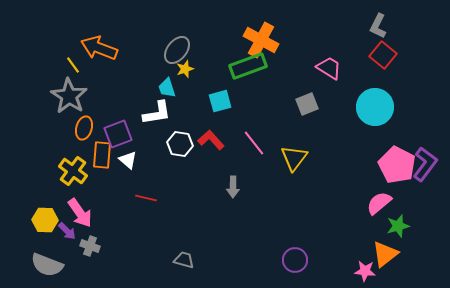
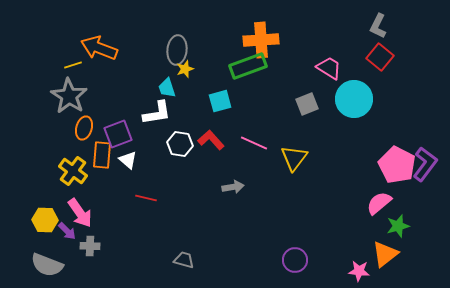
orange cross: rotated 32 degrees counterclockwise
gray ellipse: rotated 32 degrees counterclockwise
red square: moved 3 px left, 2 px down
yellow line: rotated 72 degrees counterclockwise
cyan circle: moved 21 px left, 8 px up
pink line: rotated 28 degrees counterclockwise
gray arrow: rotated 100 degrees counterclockwise
gray cross: rotated 18 degrees counterclockwise
pink star: moved 6 px left
